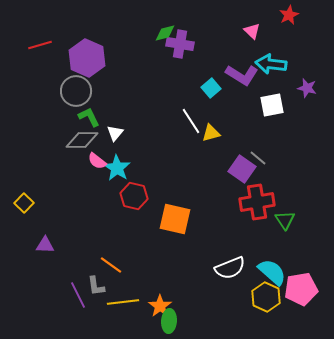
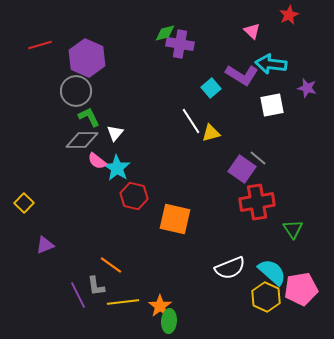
green triangle: moved 8 px right, 9 px down
purple triangle: rotated 24 degrees counterclockwise
